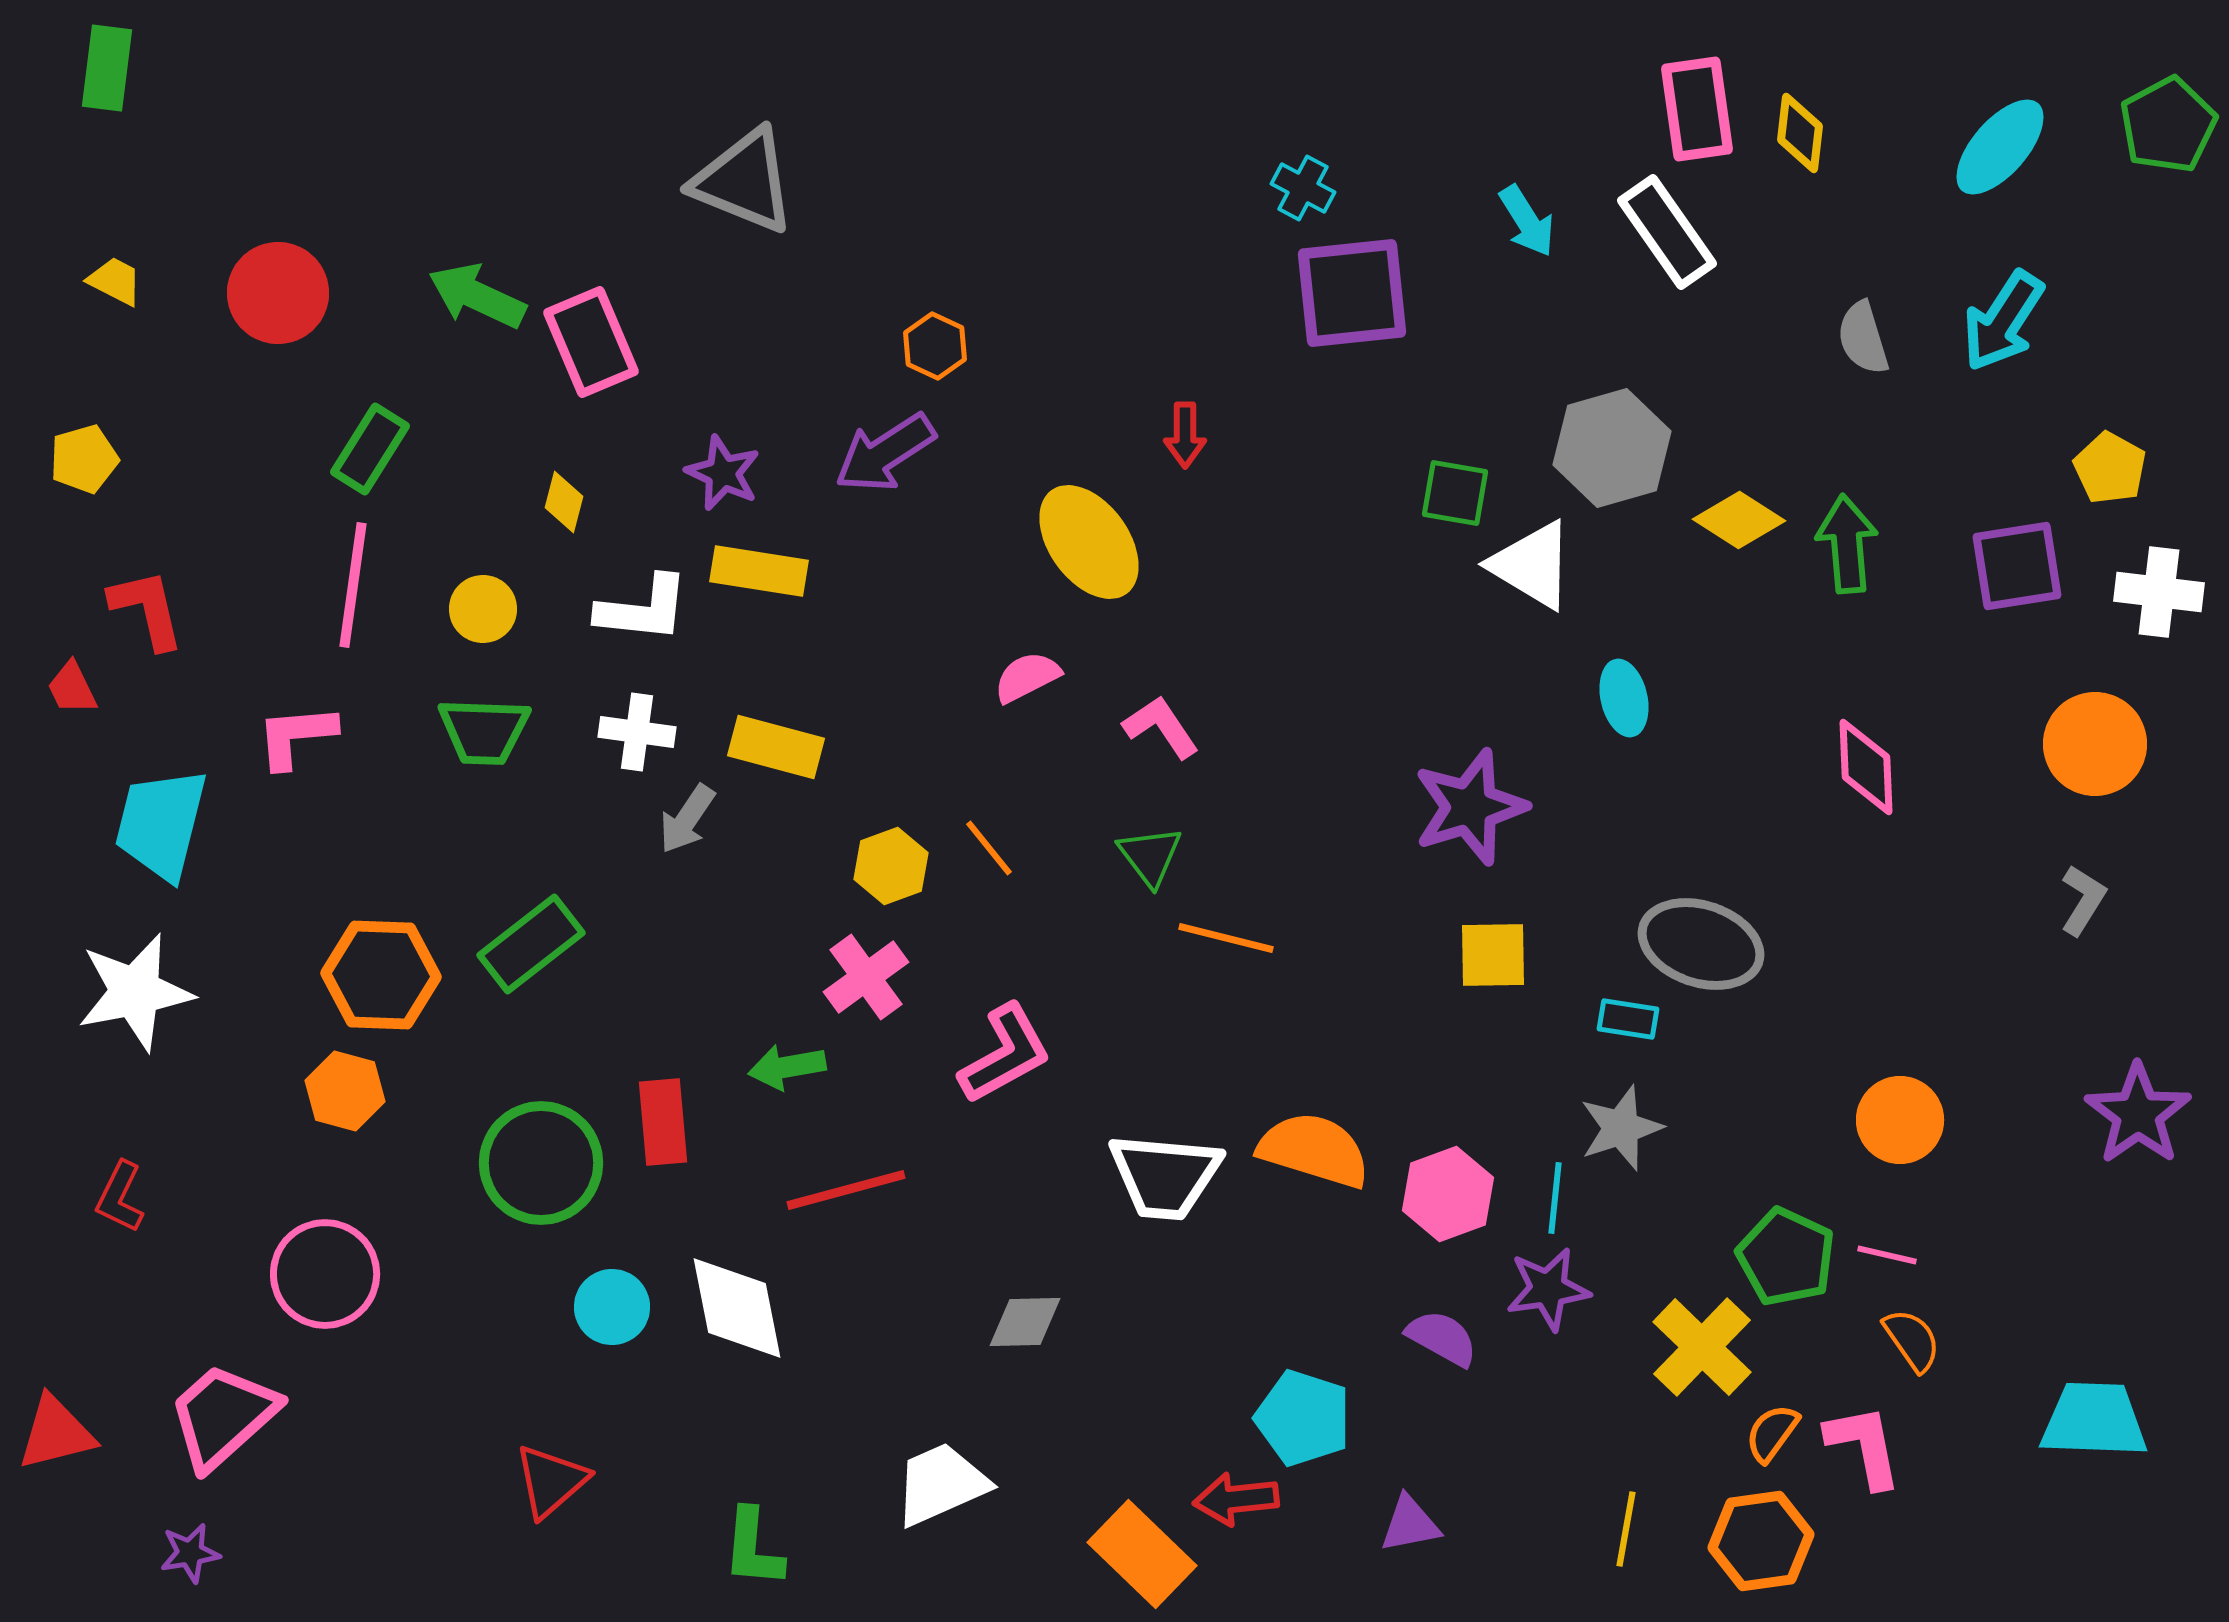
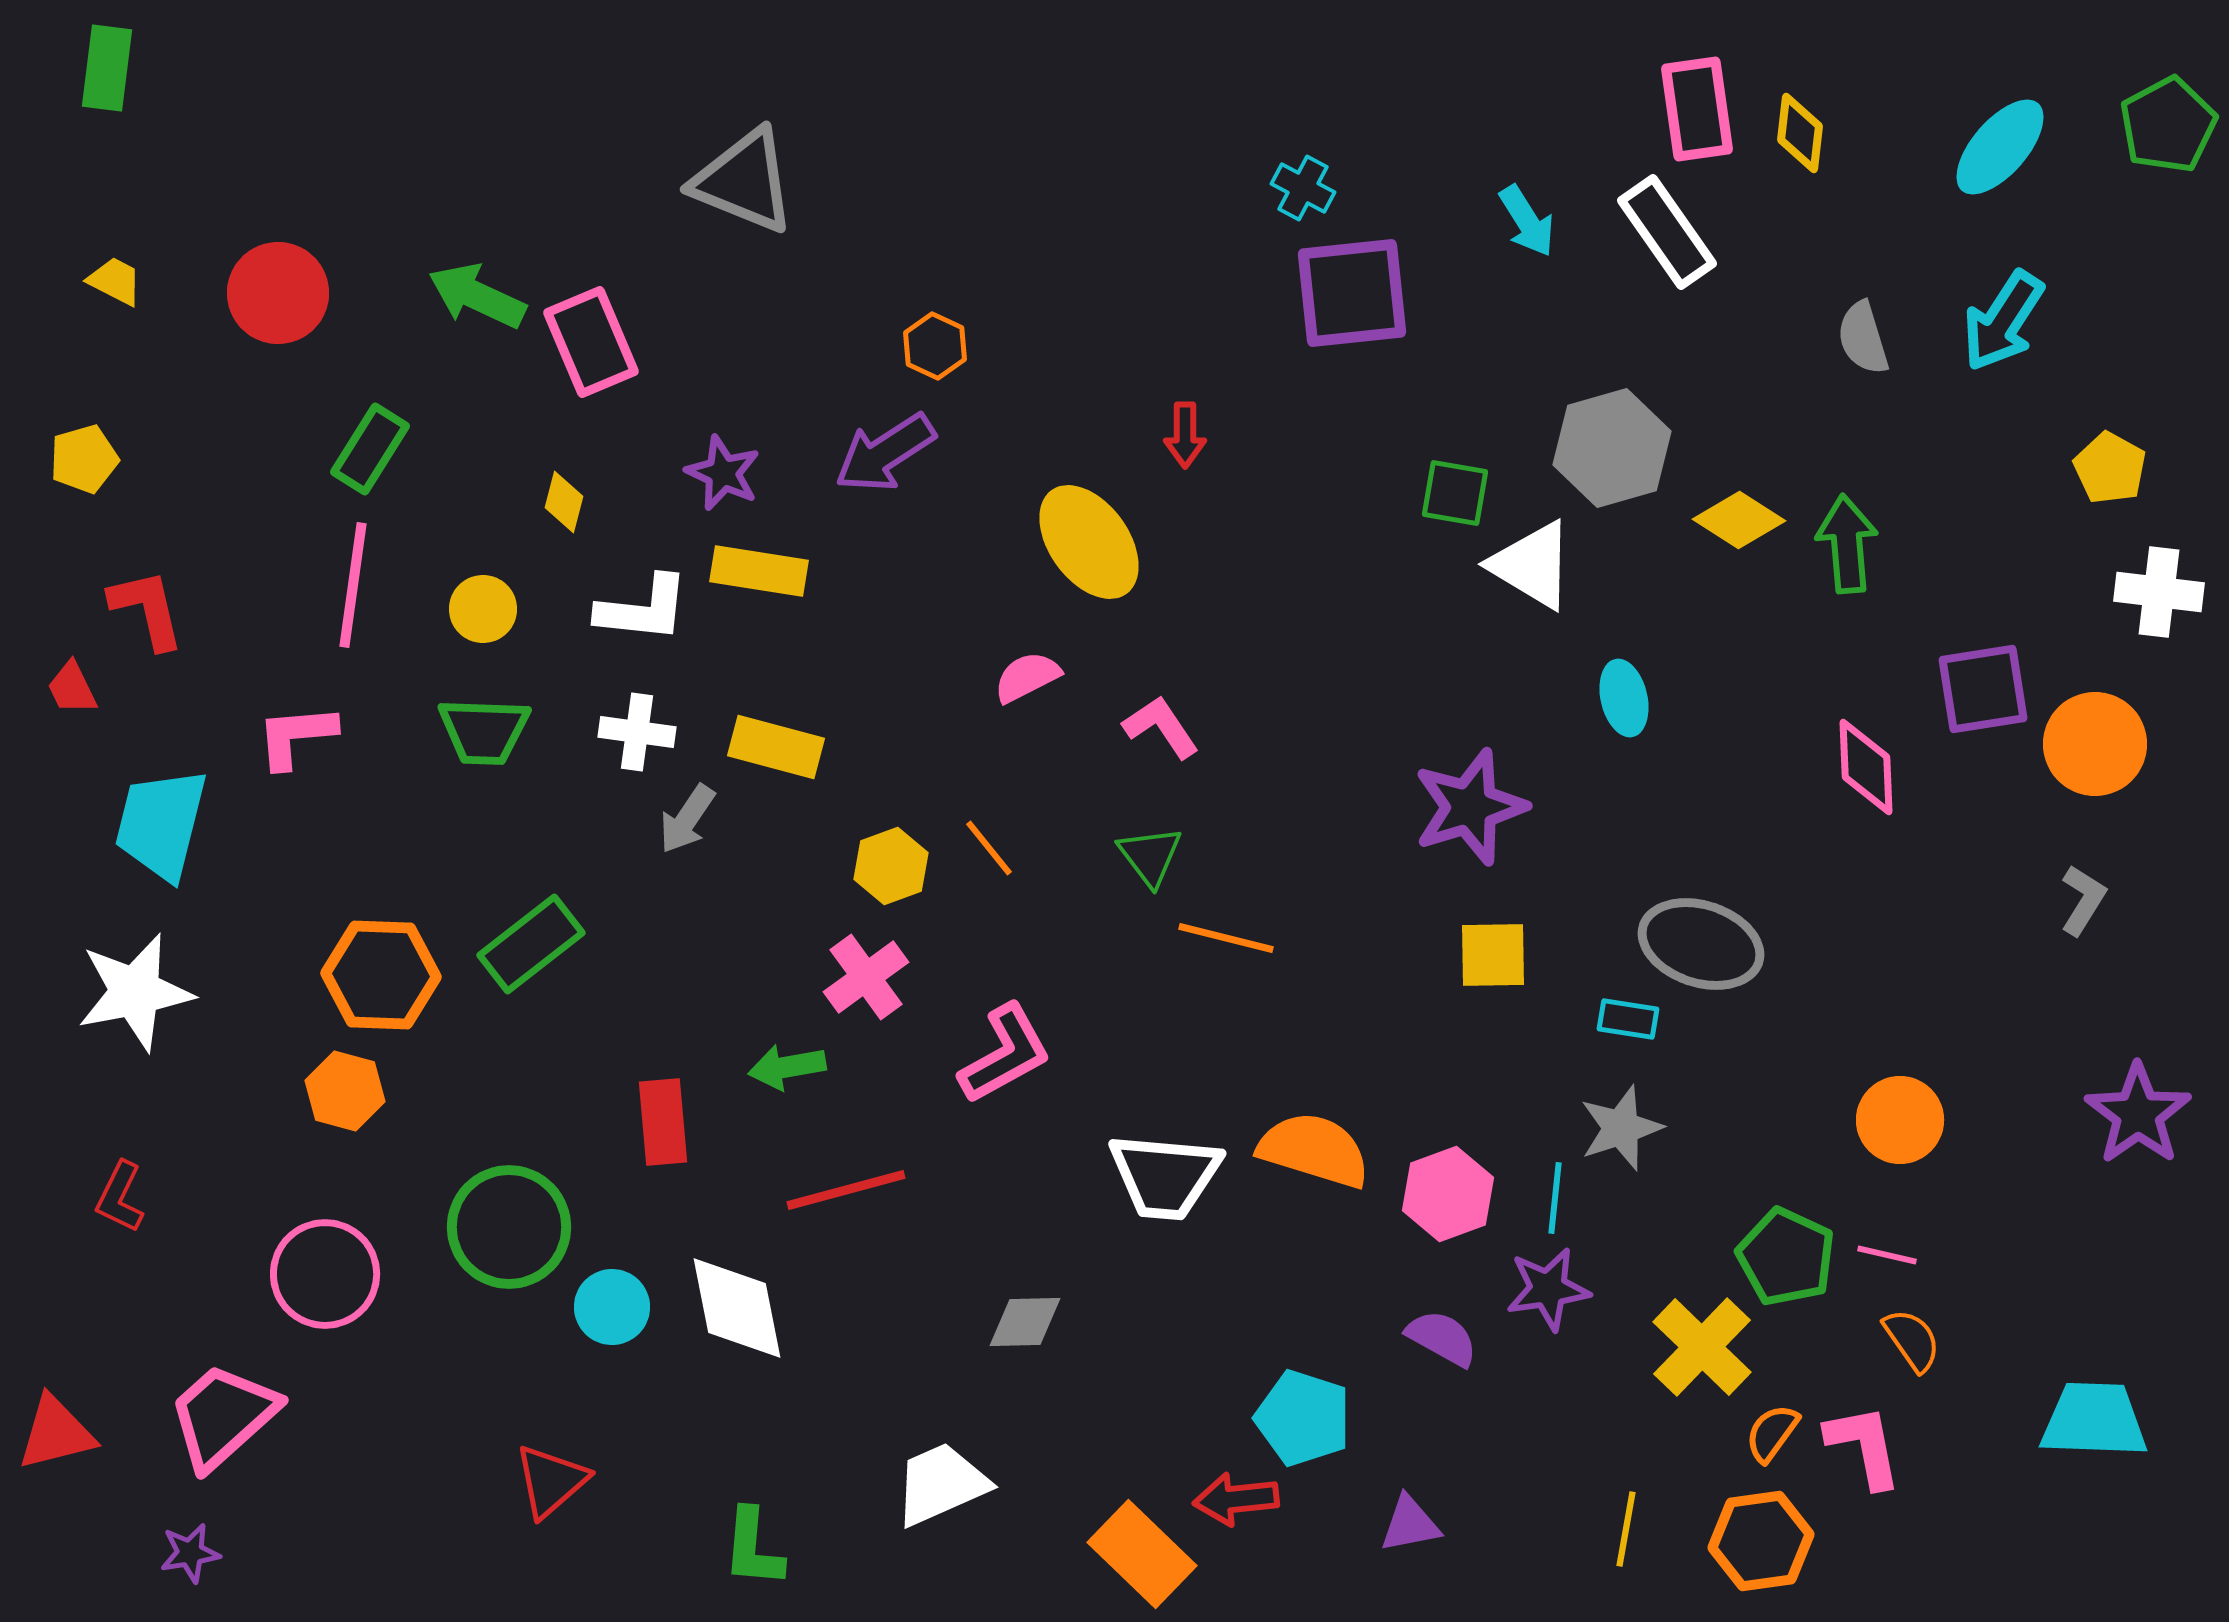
purple square at (2017, 566): moved 34 px left, 123 px down
green circle at (541, 1163): moved 32 px left, 64 px down
